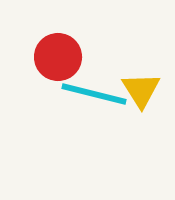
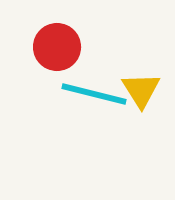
red circle: moved 1 px left, 10 px up
